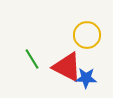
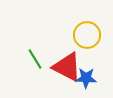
green line: moved 3 px right
